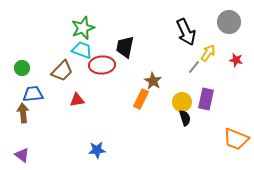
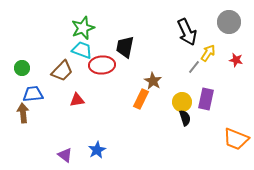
black arrow: moved 1 px right
blue star: rotated 24 degrees counterclockwise
purple triangle: moved 43 px right
